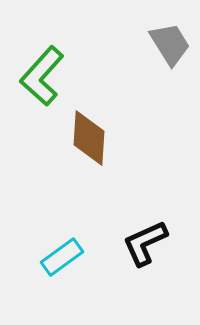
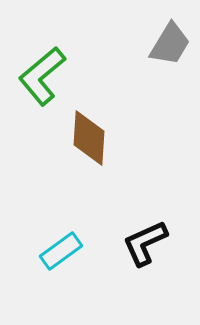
gray trapezoid: rotated 63 degrees clockwise
green L-shape: rotated 8 degrees clockwise
cyan rectangle: moved 1 px left, 6 px up
